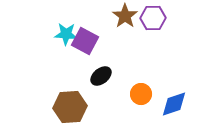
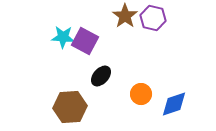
purple hexagon: rotated 15 degrees clockwise
cyan star: moved 3 px left, 3 px down
black ellipse: rotated 10 degrees counterclockwise
